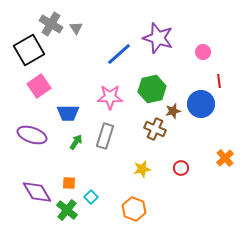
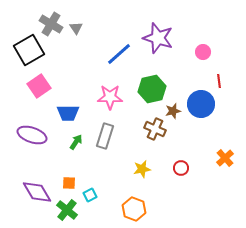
cyan square: moved 1 px left, 2 px up; rotated 16 degrees clockwise
